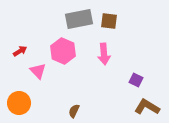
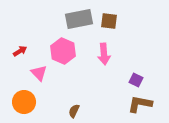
pink triangle: moved 1 px right, 2 px down
orange circle: moved 5 px right, 1 px up
brown L-shape: moved 7 px left, 3 px up; rotated 20 degrees counterclockwise
